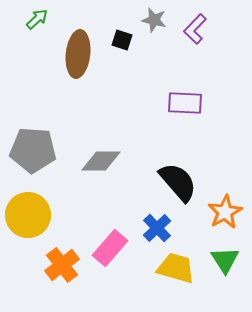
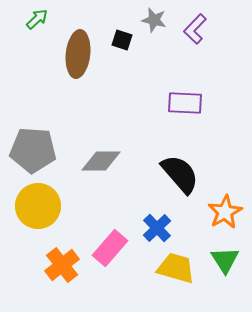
black semicircle: moved 2 px right, 8 px up
yellow circle: moved 10 px right, 9 px up
